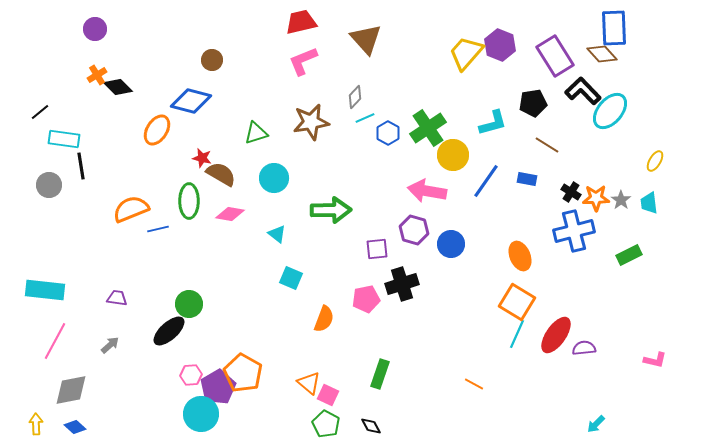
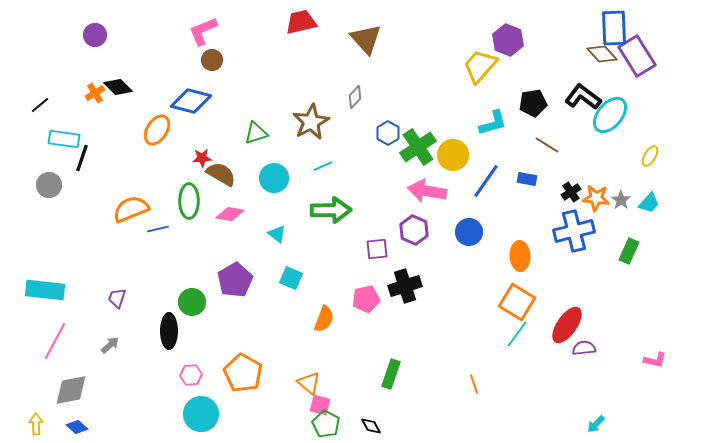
purple circle at (95, 29): moved 6 px down
purple hexagon at (500, 45): moved 8 px right, 5 px up
yellow trapezoid at (466, 53): moved 14 px right, 13 px down
purple rectangle at (555, 56): moved 82 px right
pink L-shape at (303, 61): moved 100 px left, 30 px up
orange cross at (97, 75): moved 2 px left, 18 px down
black L-shape at (583, 91): moved 6 px down; rotated 9 degrees counterclockwise
cyan ellipse at (610, 111): moved 4 px down
black line at (40, 112): moved 7 px up
cyan line at (365, 118): moved 42 px left, 48 px down
brown star at (311, 122): rotated 18 degrees counterclockwise
green cross at (428, 128): moved 10 px left, 19 px down
red star at (202, 158): rotated 18 degrees counterclockwise
yellow ellipse at (655, 161): moved 5 px left, 5 px up
black line at (81, 166): moved 1 px right, 8 px up; rotated 28 degrees clockwise
black cross at (571, 192): rotated 24 degrees clockwise
orange star at (596, 198): rotated 8 degrees clockwise
cyan trapezoid at (649, 203): rotated 130 degrees counterclockwise
purple hexagon at (414, 230): rotated 8 degrees clockwise
blue circle at (451, 244): moved 18 px right, 12 px up
green rectangle at (629, 255): moved 4 px up; rotated 40 degrees counterclockwise
orange ellipse at (520, 256): rotated 20 degrees clockwise
black cross at (402, 284): moved 3 px right, 2 px down
purple trapezoid at (117, 298): rotated 80 degrees counterclockwise
green circle at (189, 304): moved 3 px right, 2 px up
black ellipse at (169, 331): rotated 48 degrees counterclockwise
cyan line at (517, 334): rotated 12 degrees clockwise
red ellipse at (556, 335): moved 11 px right, 10 px up
green rectangle at (380, 374): moved 11 px right
orange line at (474, 384): rotated 42 degrees clockwise
purple pentagon at (218, 387): moved 17 px right, 107 px up
pink square at (328, 395): moved 8 px left, 10 px down; rotated 10 degrees counterclockwise
blue diamond at (75, 427): moved 2 px right
